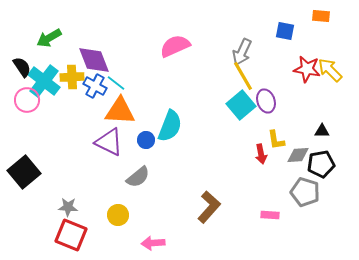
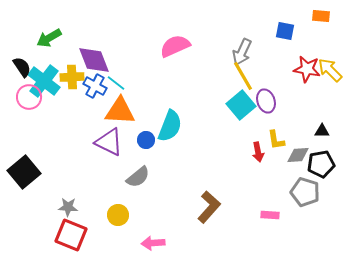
pink circle: moved 2 px right, 3 px up
red arrow: moved 3 px left, 2 px up
